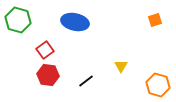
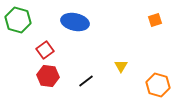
red hexagon: moved 1 px down
